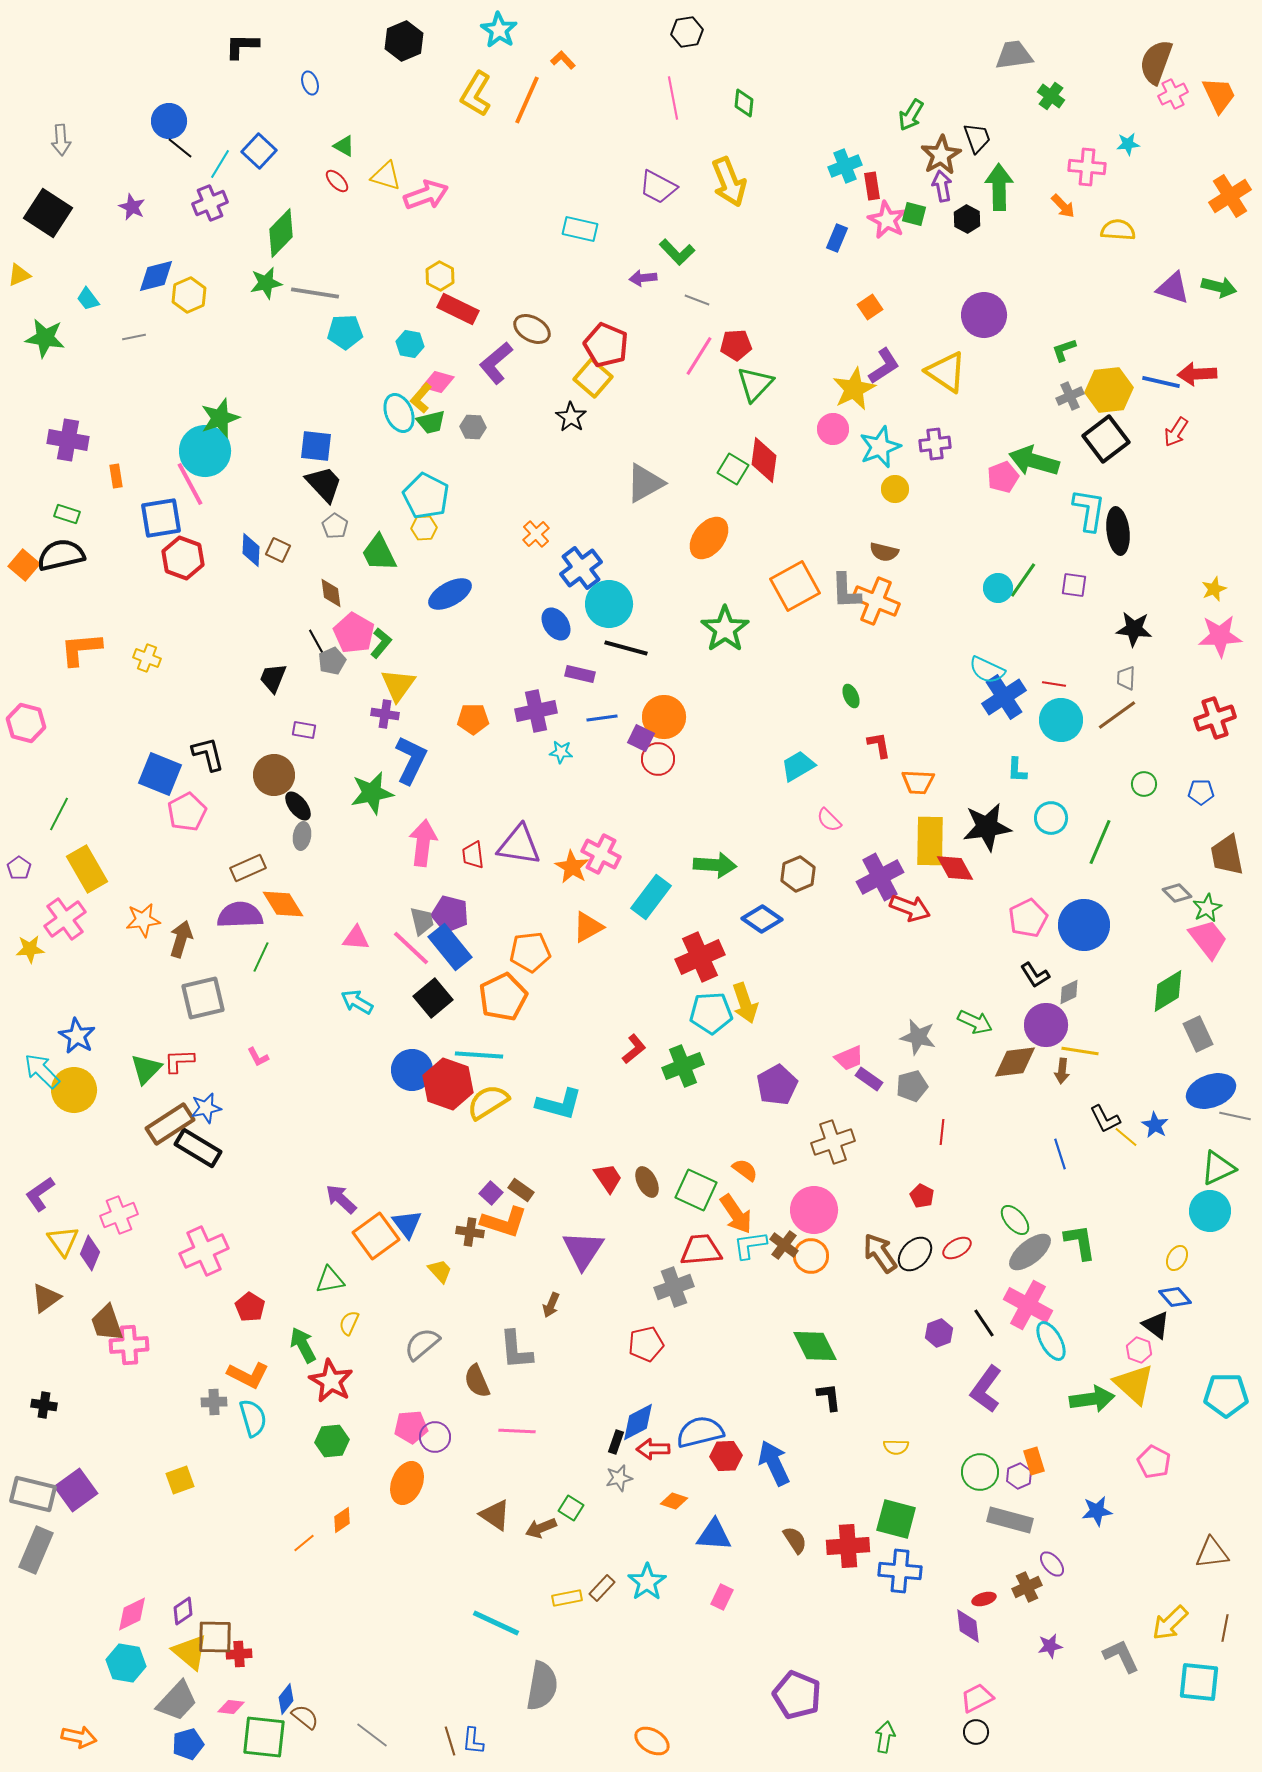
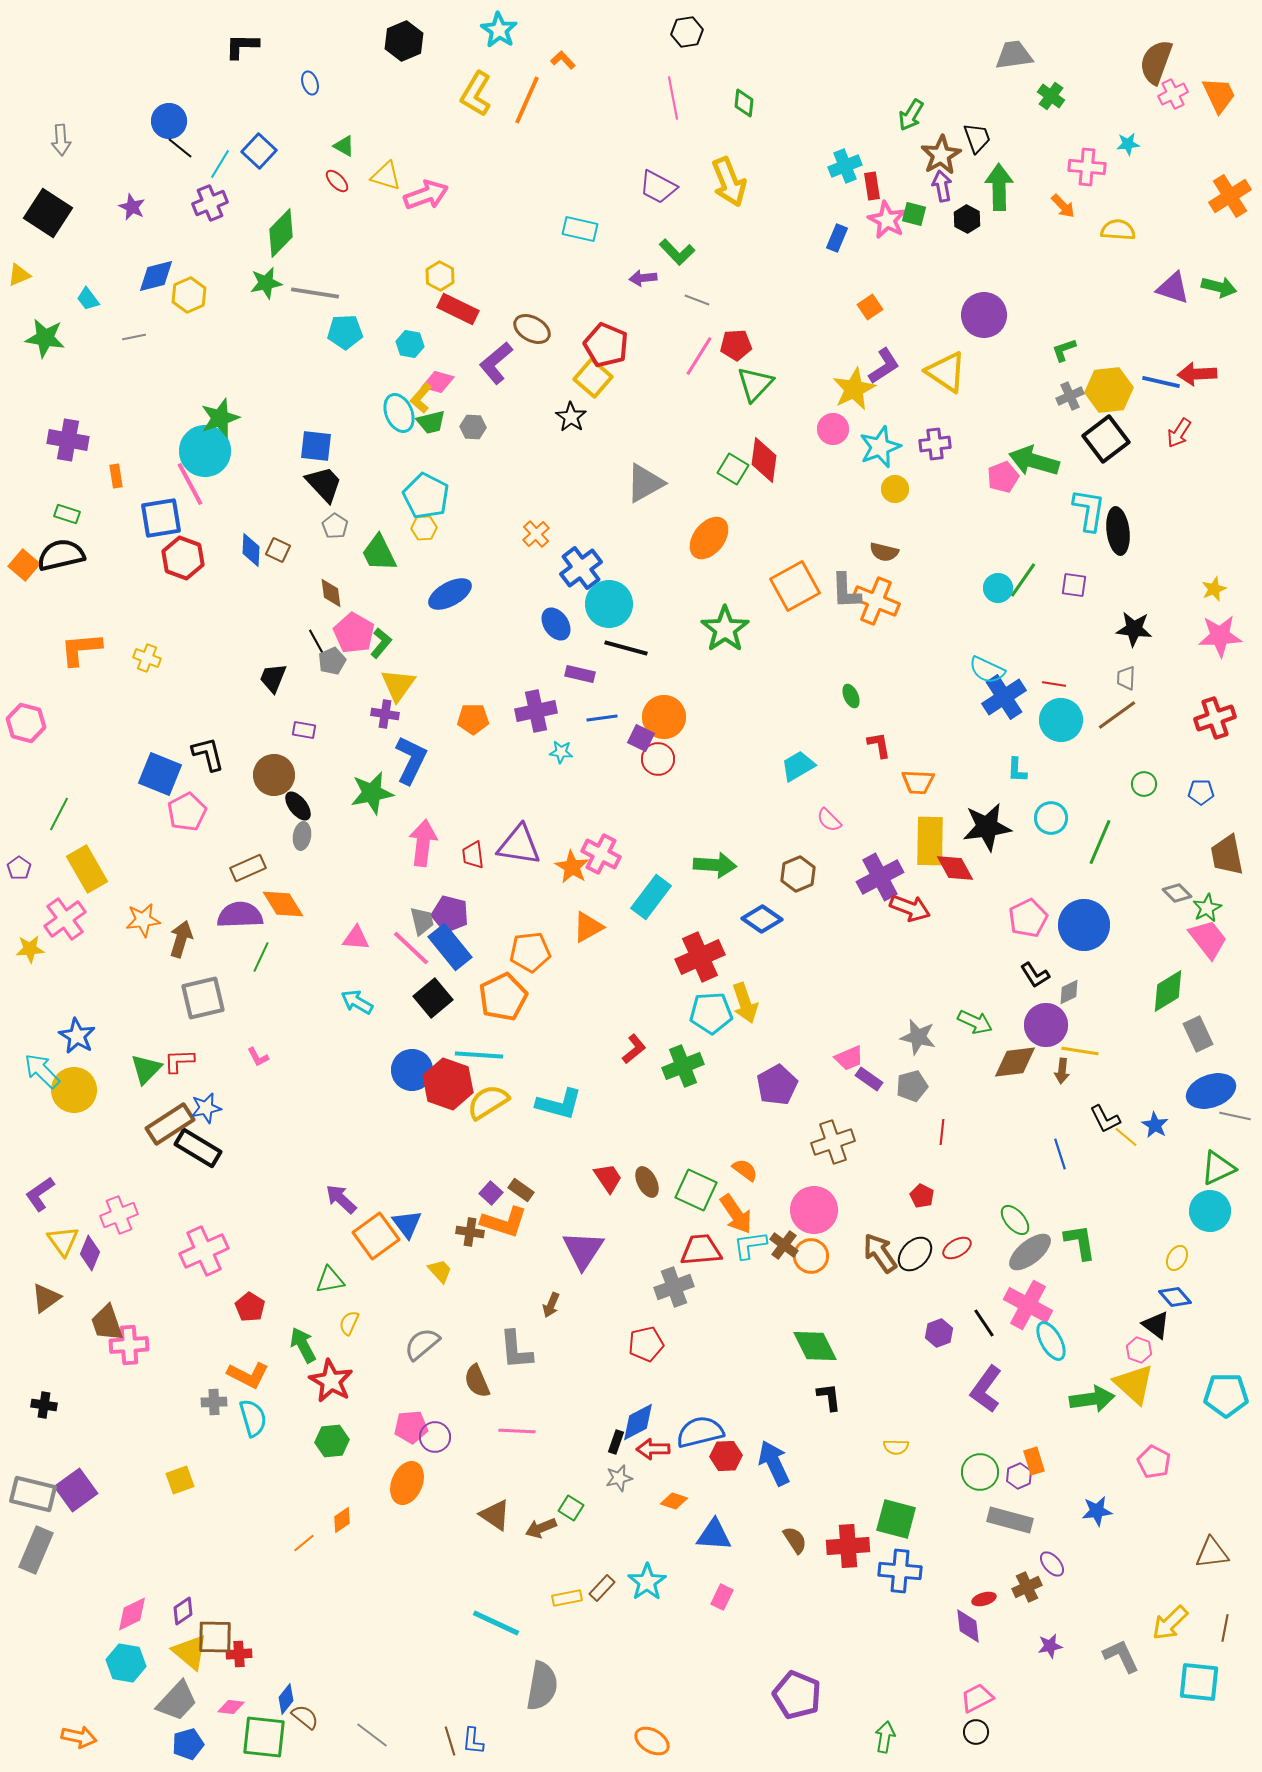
red arrow at (1176, 432): moved 3 px right, 1 px down
